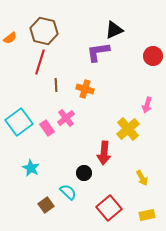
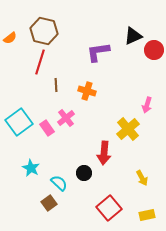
black triangle: moved 19 px right, 6 px down
red circle: moved 1 px right, 6 px up
orange cross: moved 2 px right, 2 px down
cyan semicircle: moved 9 px left, 9 px up
brown square: moved 3 px right, 2 px up
